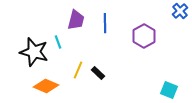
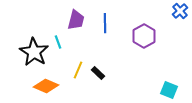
black star: rotated 16 degrees clockwise
